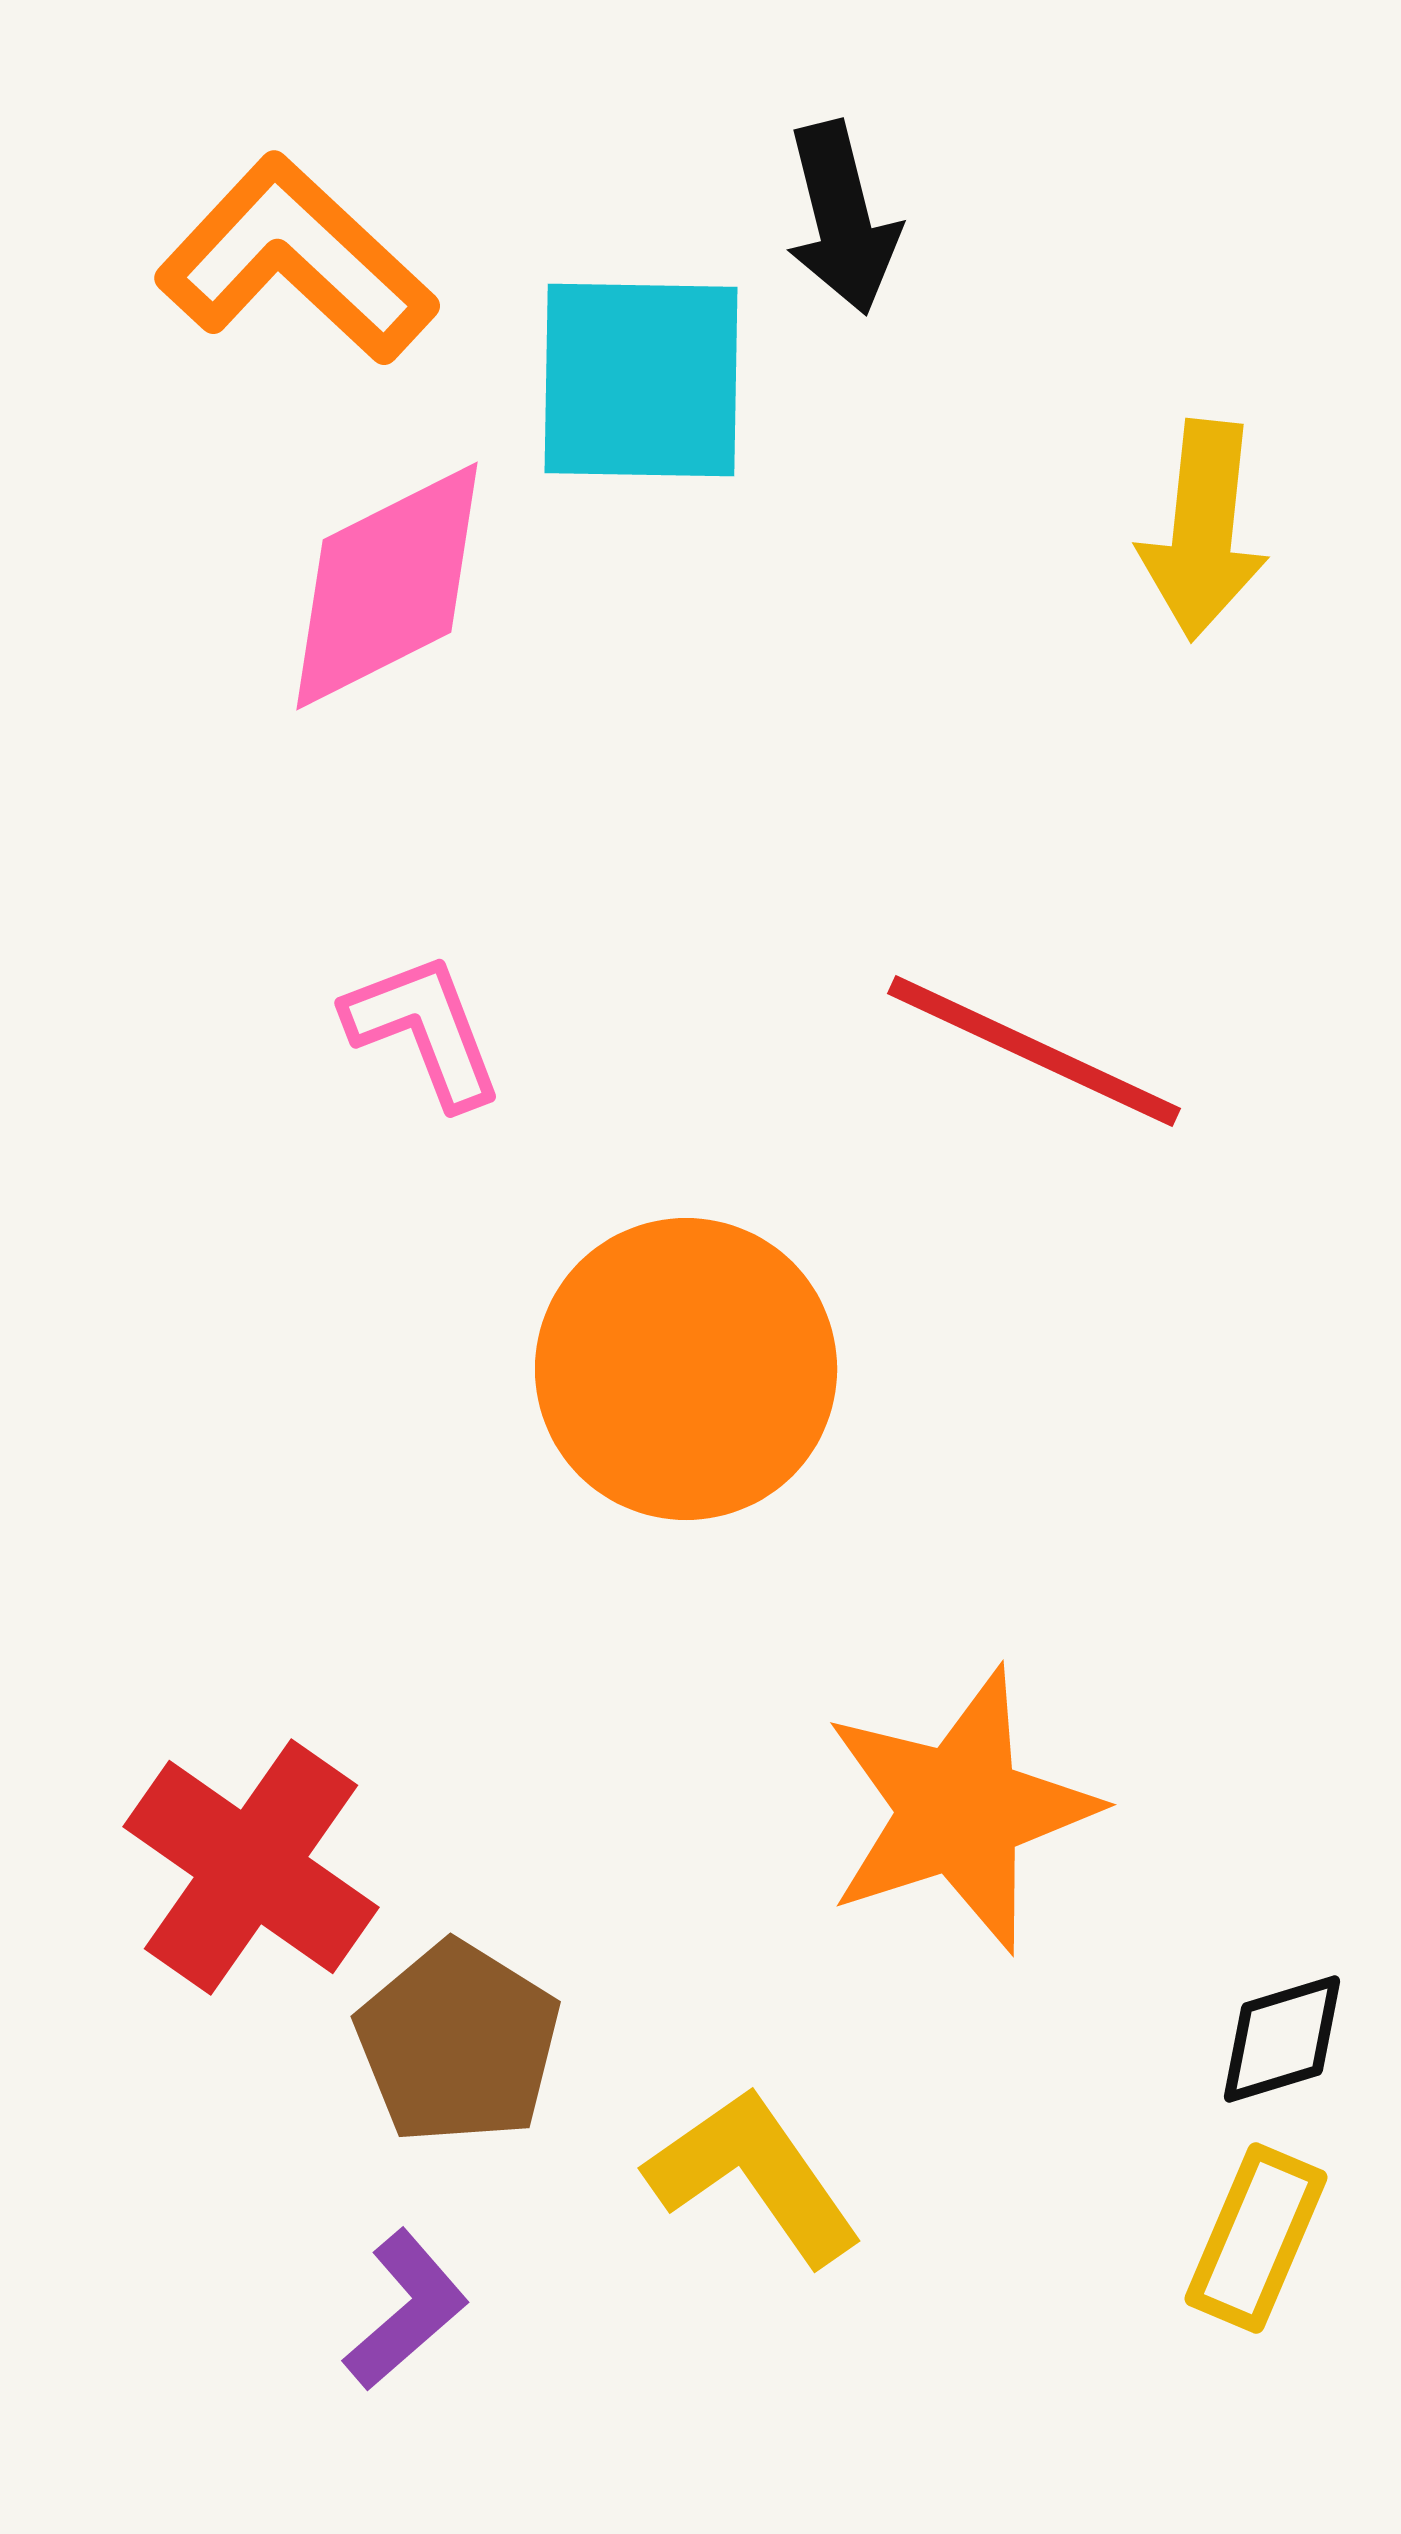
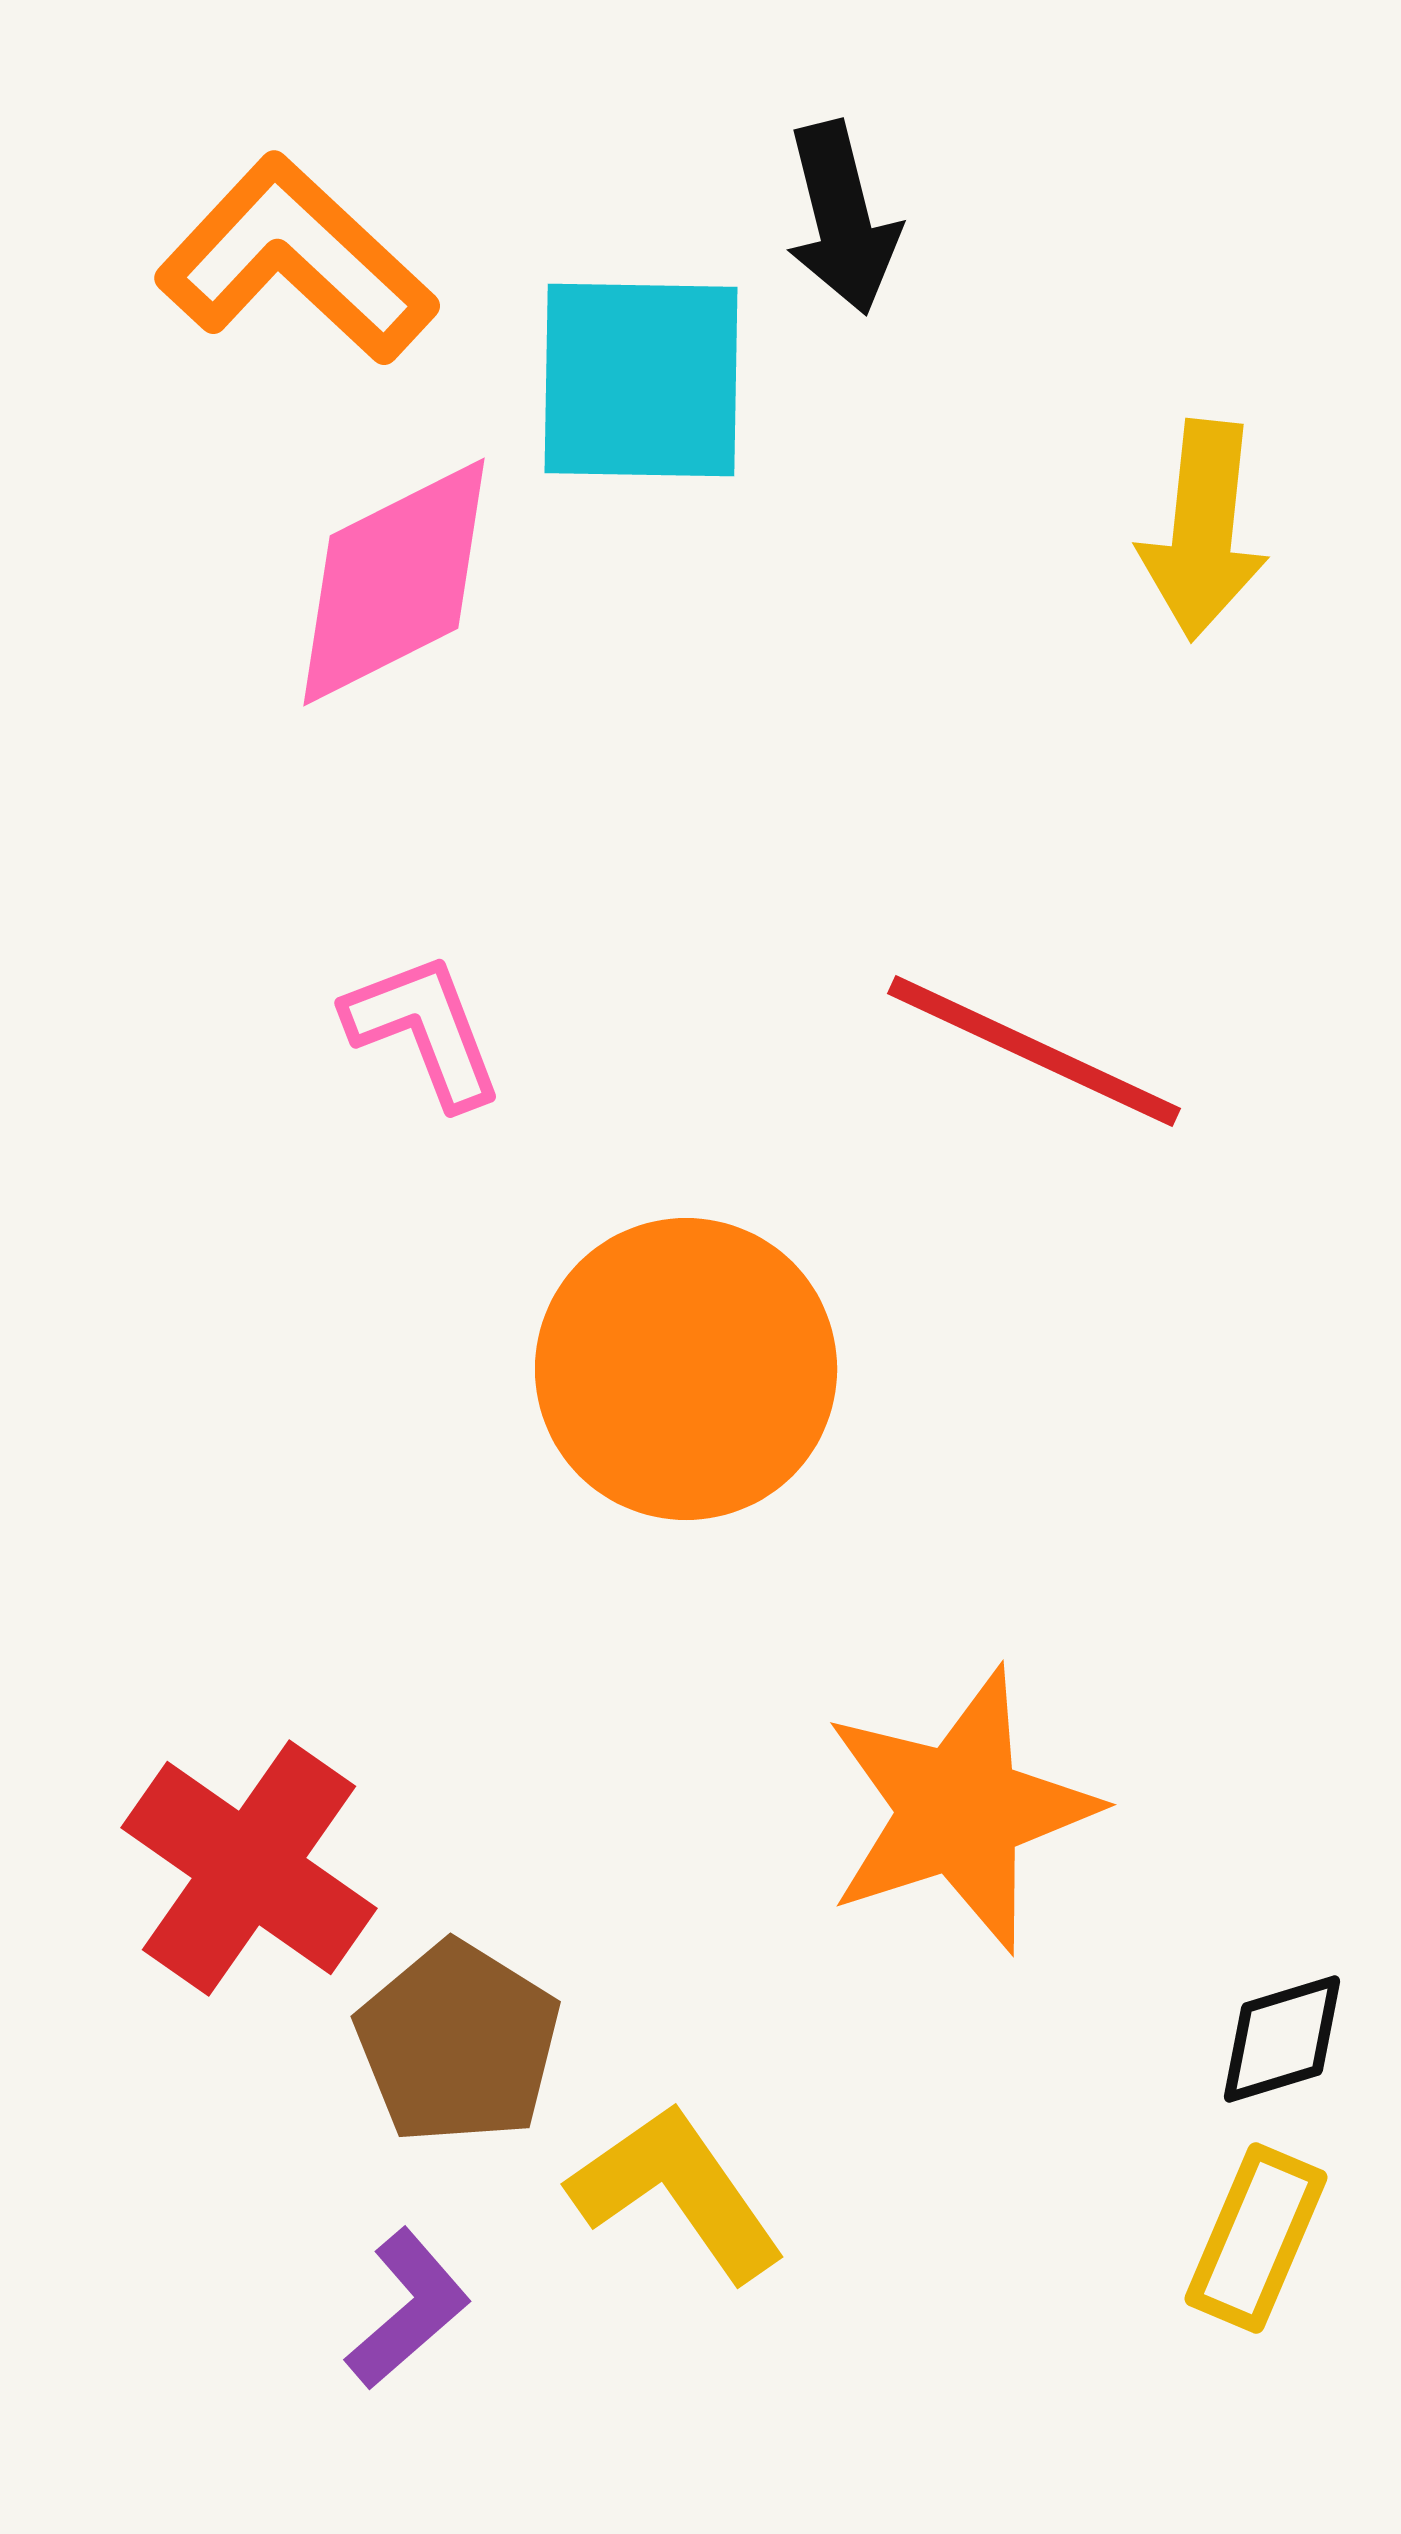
pink diamond: moved 7 px right, 4 px up
red cross: moved 2 px left, 1 px down
yellow L-shape: moved 77 px left, 16 px down
purple L-shape: moved 2 px right, 1 px up
